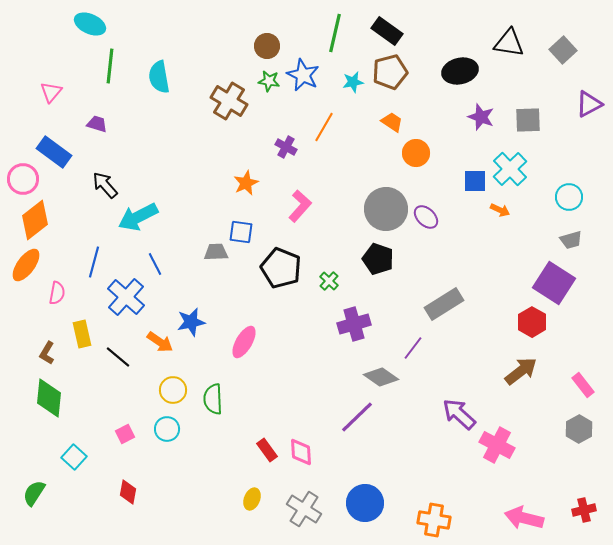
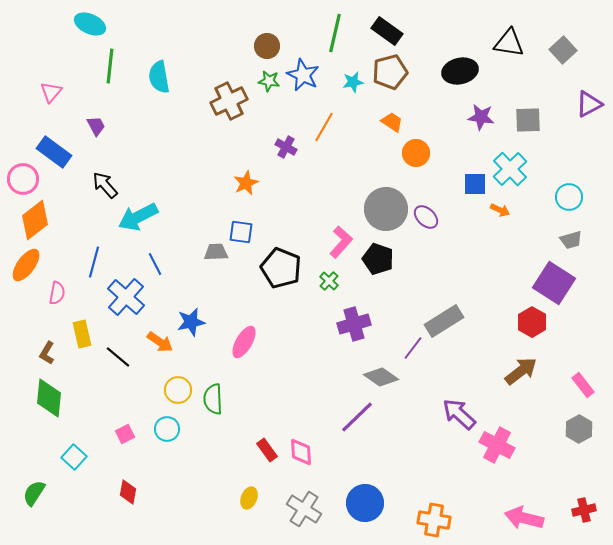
brown cross at (229, 101): rotated 33 degrees clockwise
purple star at (481, 117): rotated 12 degrees counterclockwise
purple trapezoid at (97, 124): moved 1 px left, 2 px down; rotated 45 degrees clockwise
blue square at (475, 181): moved 3 px down
pink L-shape at (300, 206): moved 41 px right, 36 px down
gray rectangle at (444, 304): moved 17 px down
yellow circle at (173, 390): moved 5 px right
yellow ellipse at (252, 499): moved 3 px left, 1 px up
